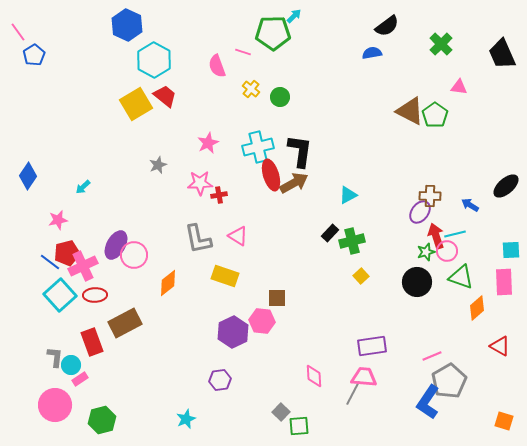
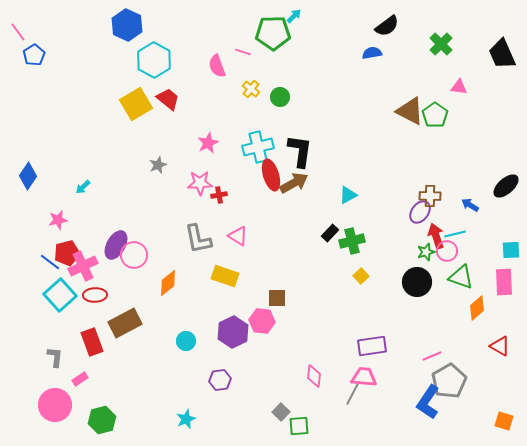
red trapezoid at (165, 96): moved 3 px right, 3 px down
cyan circle at (71, 365): moved 115 px right, 24 px up
pink diamond at (314, 376): rotated 10 degrees clockwise
